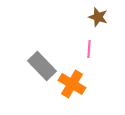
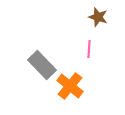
gray rectangle: moved 1 px up
orange cross: moved 2 px left, 2 px down; rotated 8 degrees clockwise
